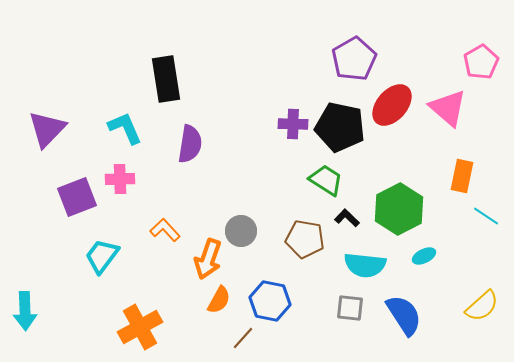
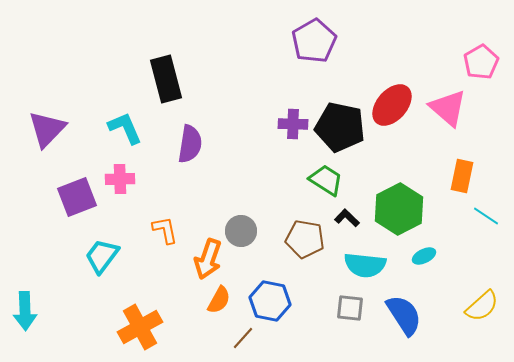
purple pentagon: moved 40 px left, 18 px up
black rectangle: rotated 6 degrees counterclockwise
orange L-shape: rotated 32 degrees clockwise
